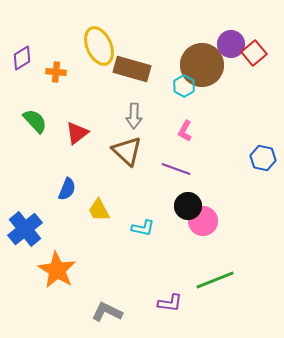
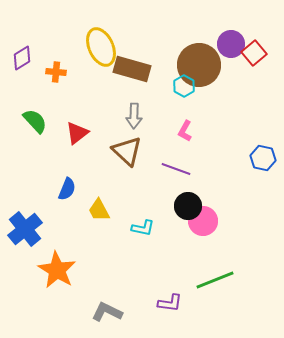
yellow ellipse: moved 2 px right, 1 px down
brown circle: moved 3 px left
